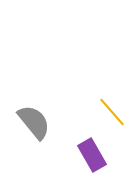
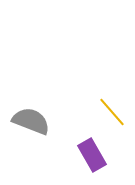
gray semicircle: moved 3 px left, 1 px up; rotated 30 degrees counterclockwise
